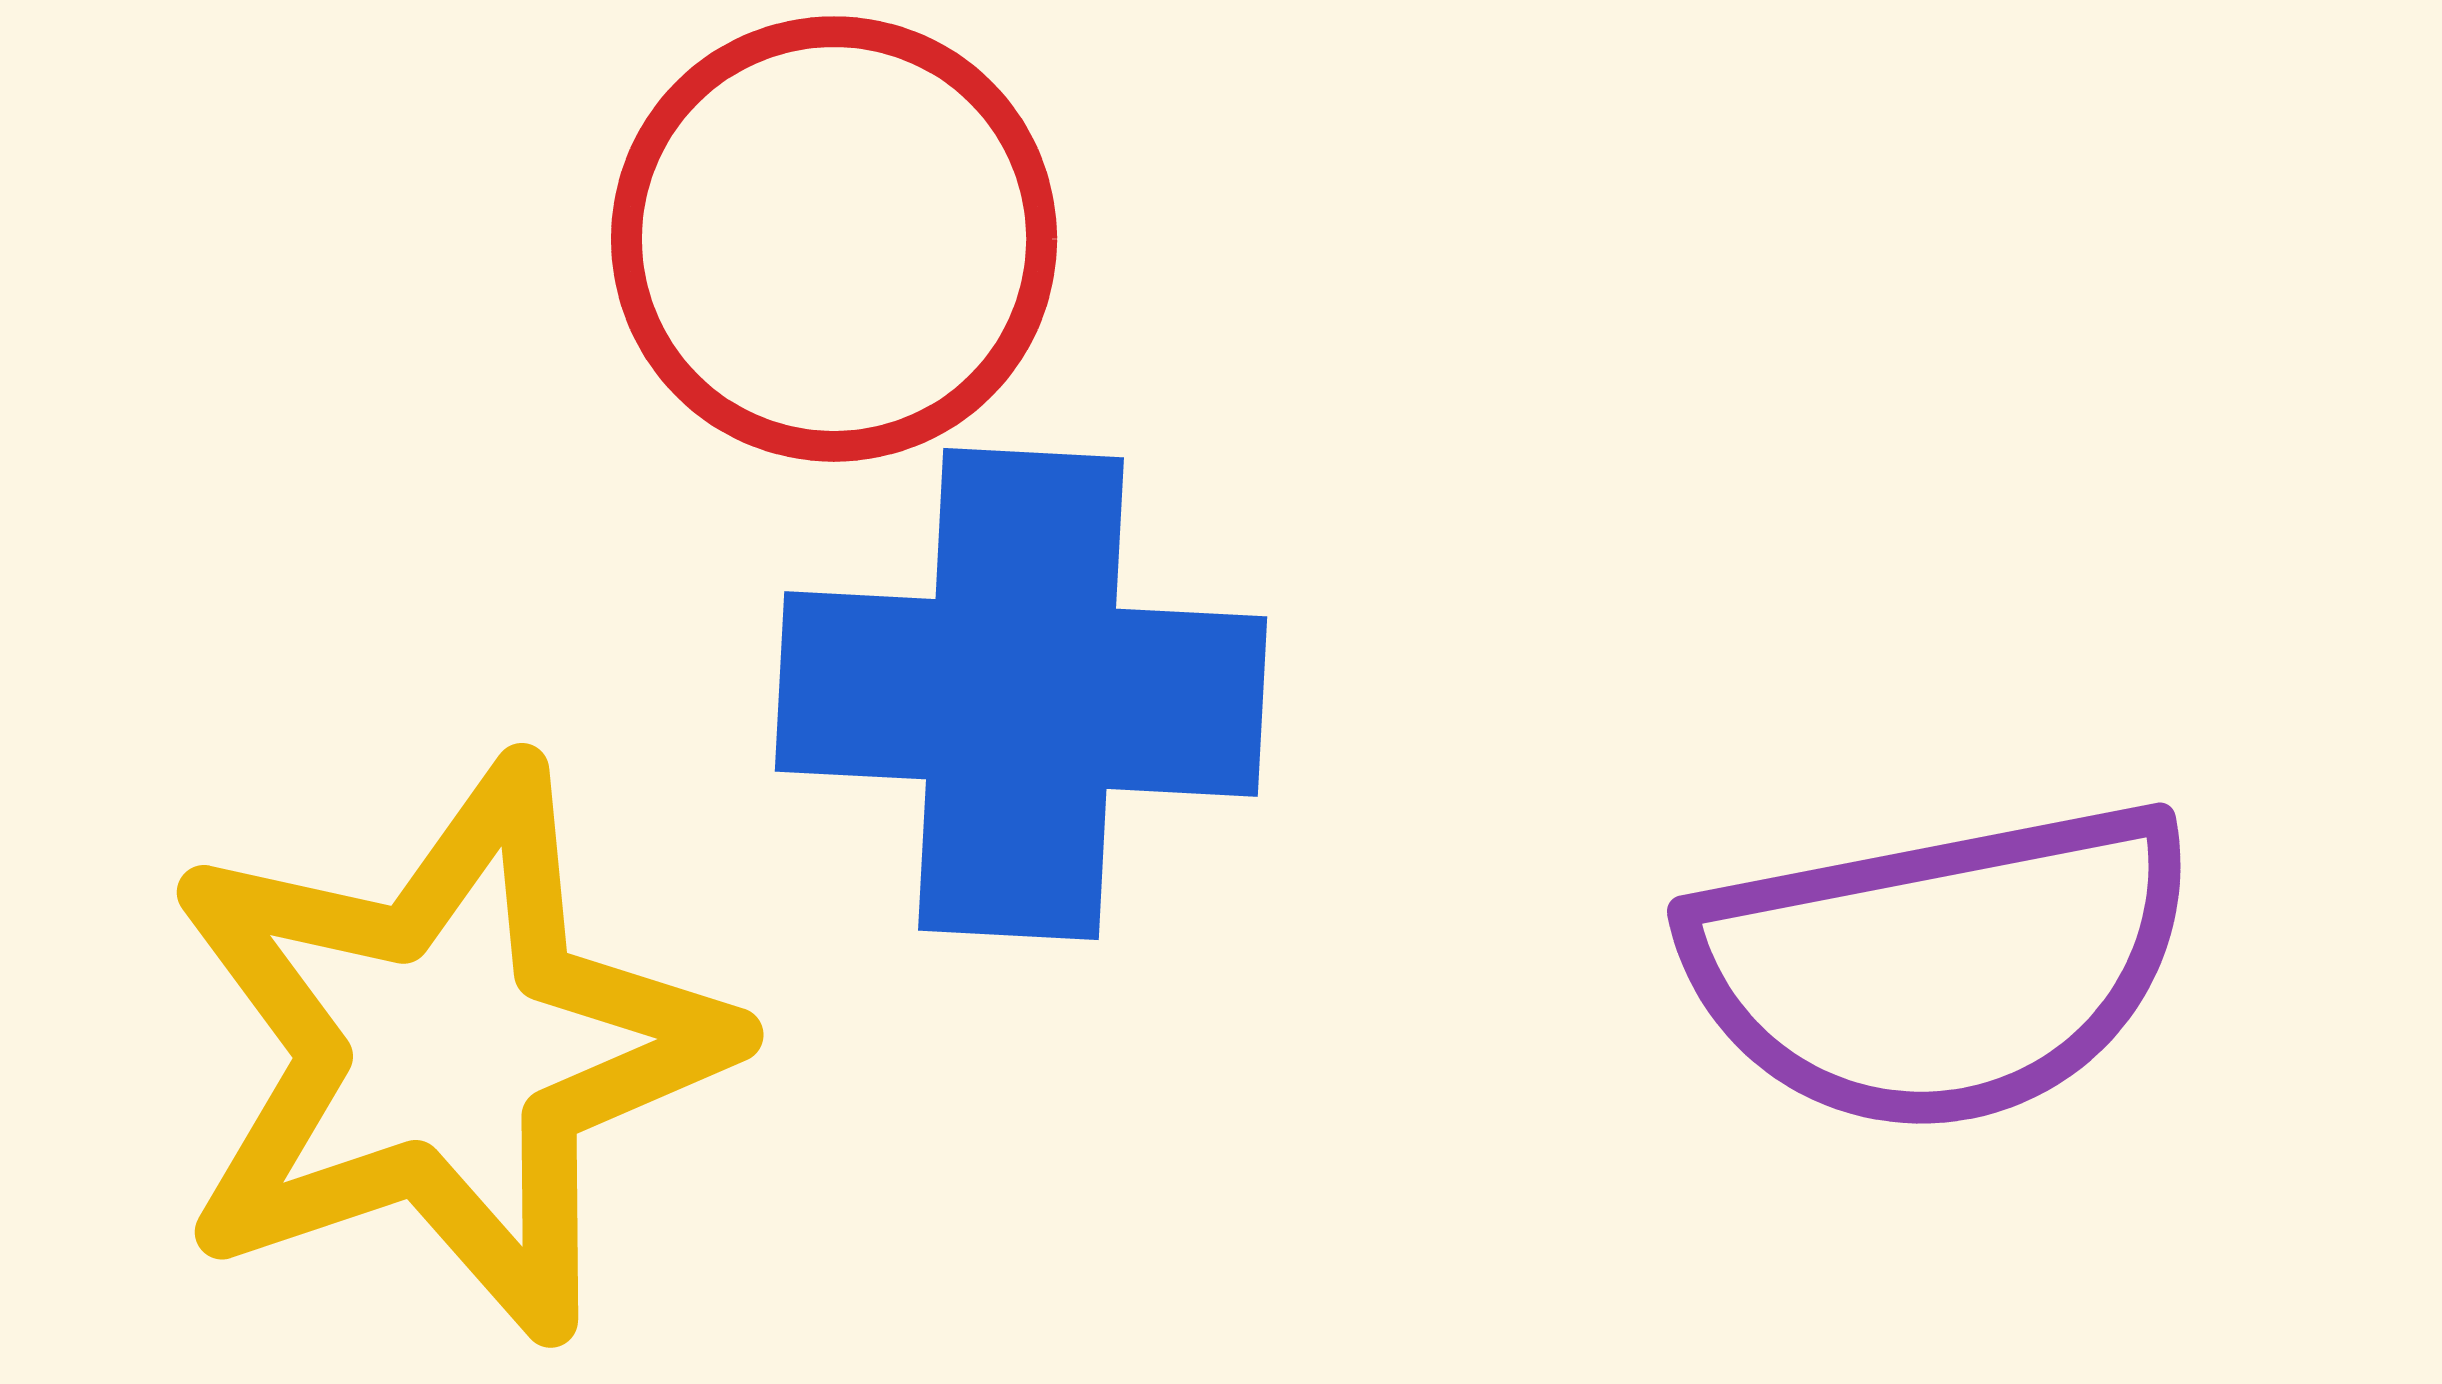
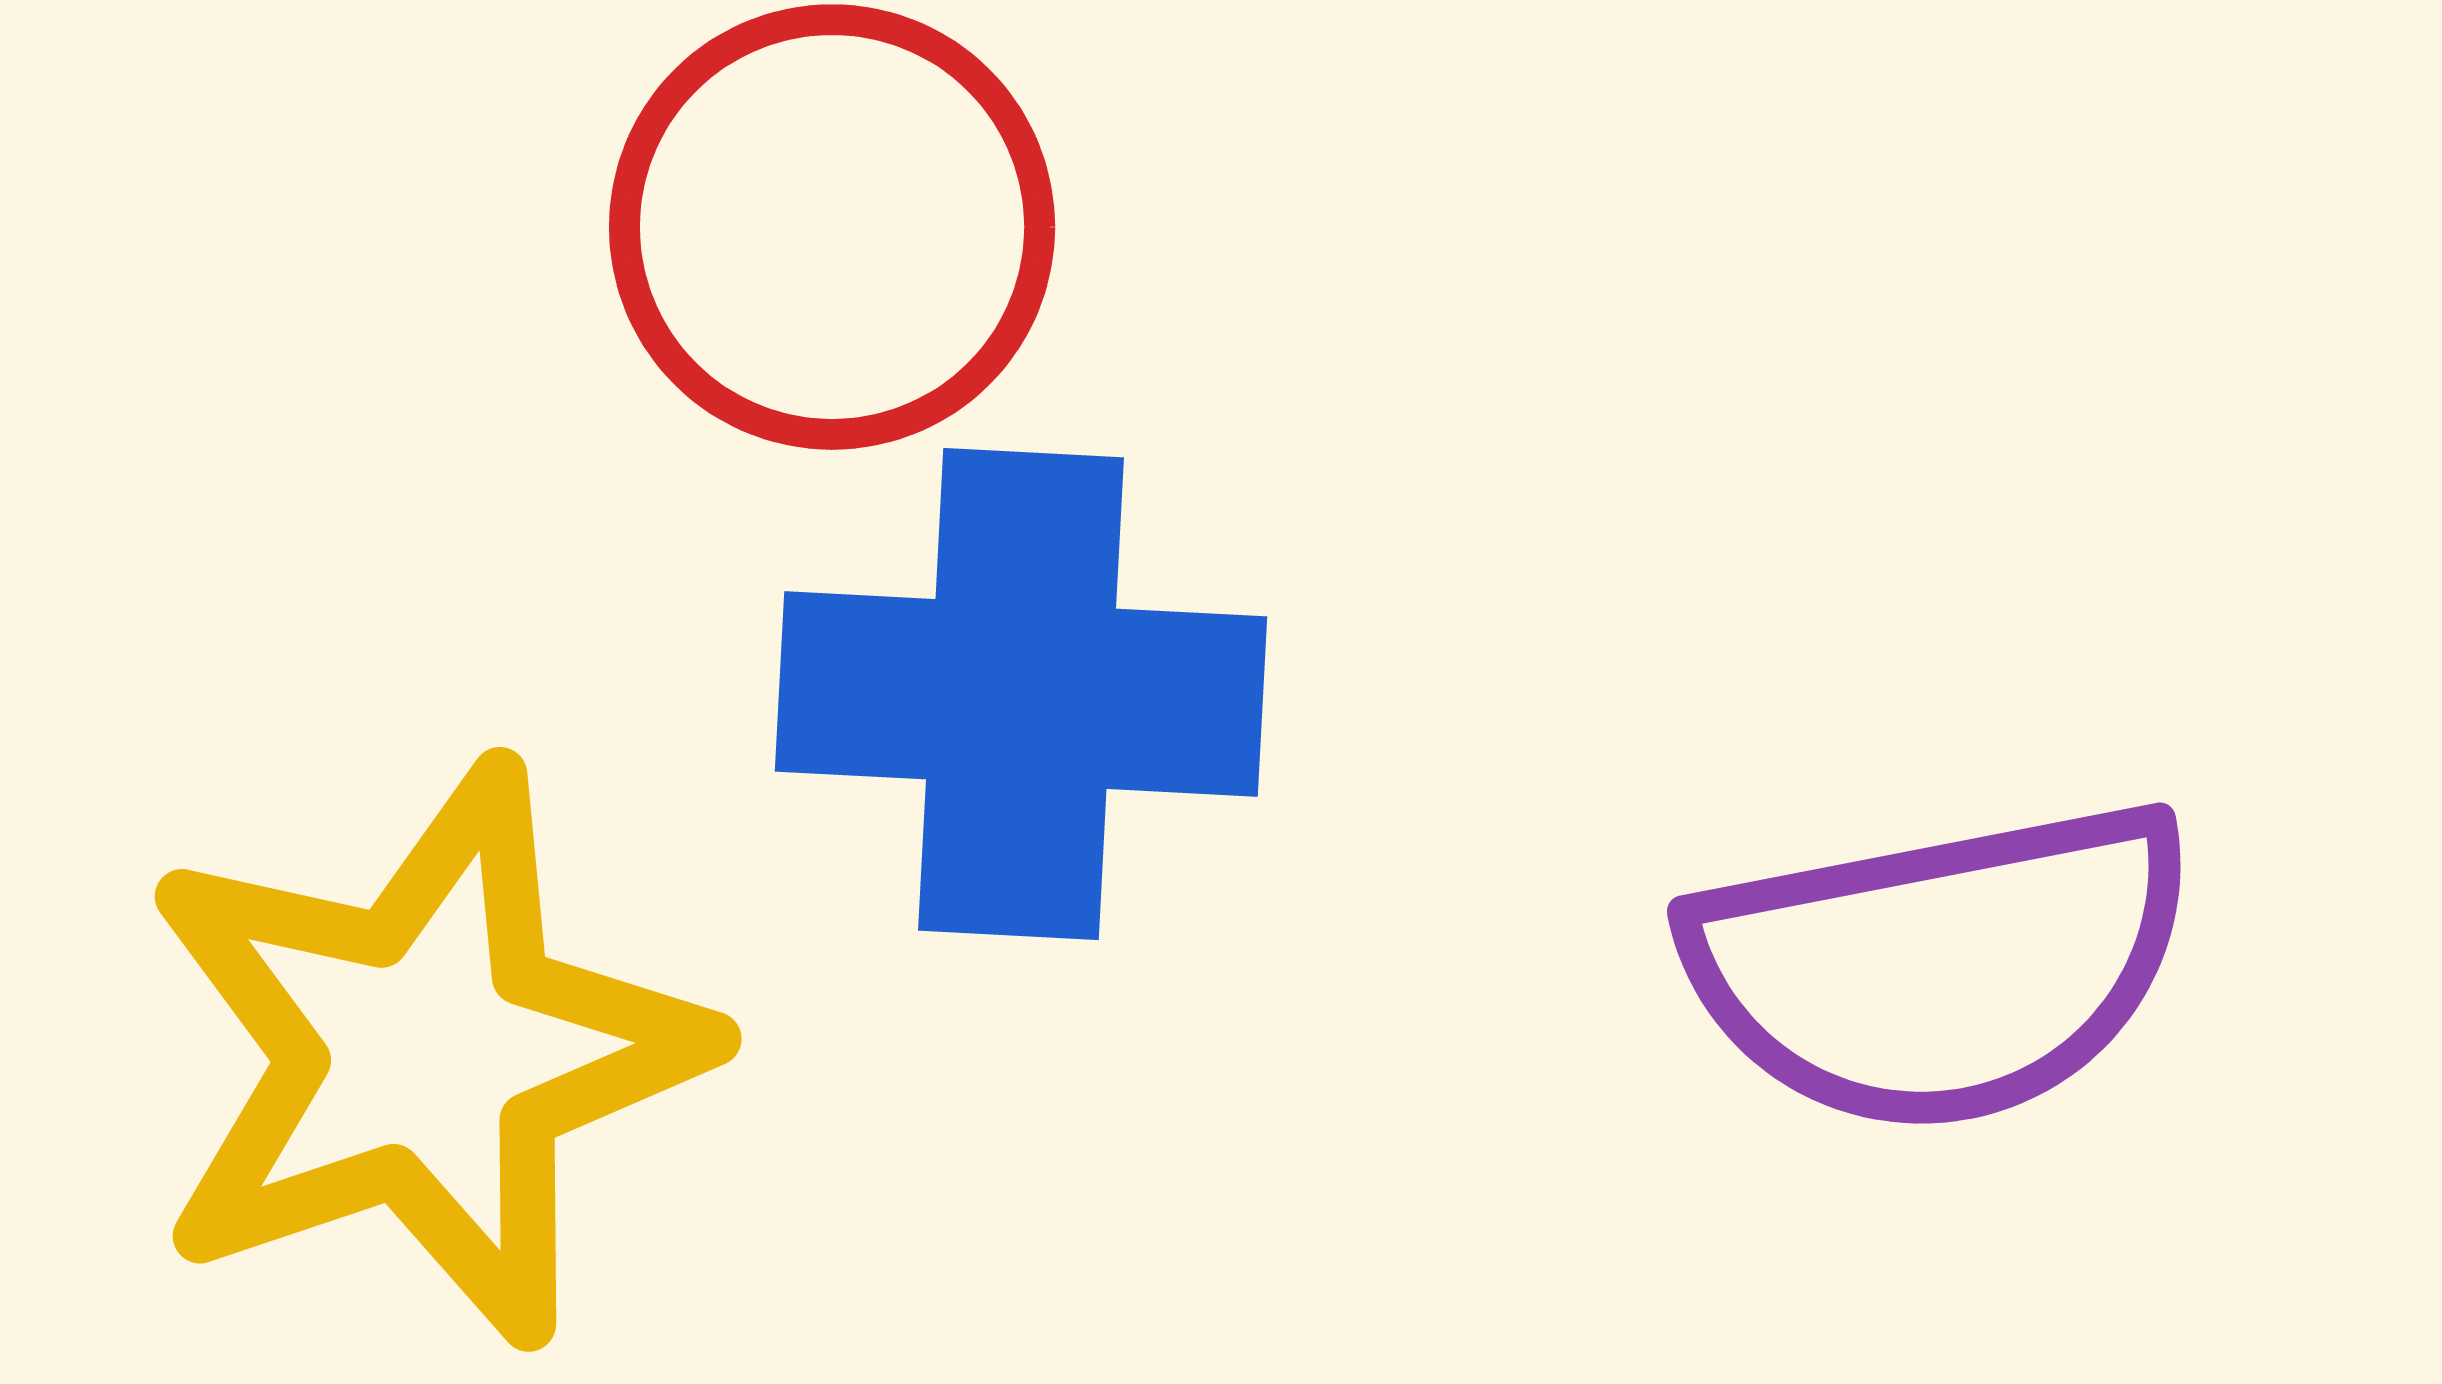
red circle: moved 2 px left, 12 px up
yellow star: moved 22 px left, 4 px down
